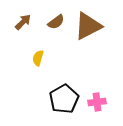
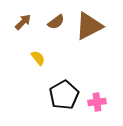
brown triangle: moved 1 px right
yellow semicircle: rotated 126 degrees clockwise
black pentagon: moved 4 px up
